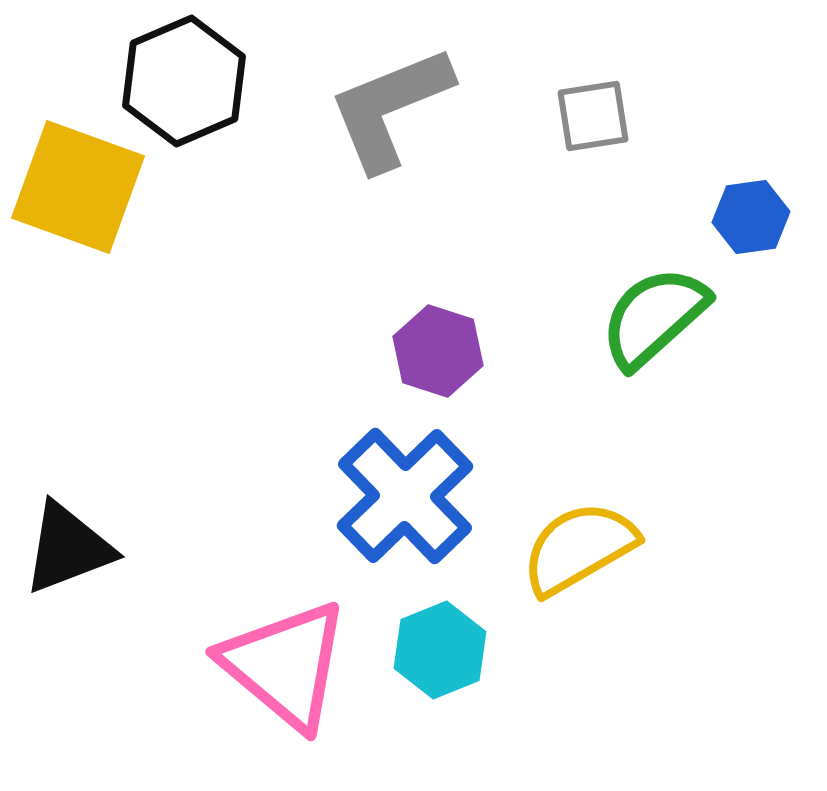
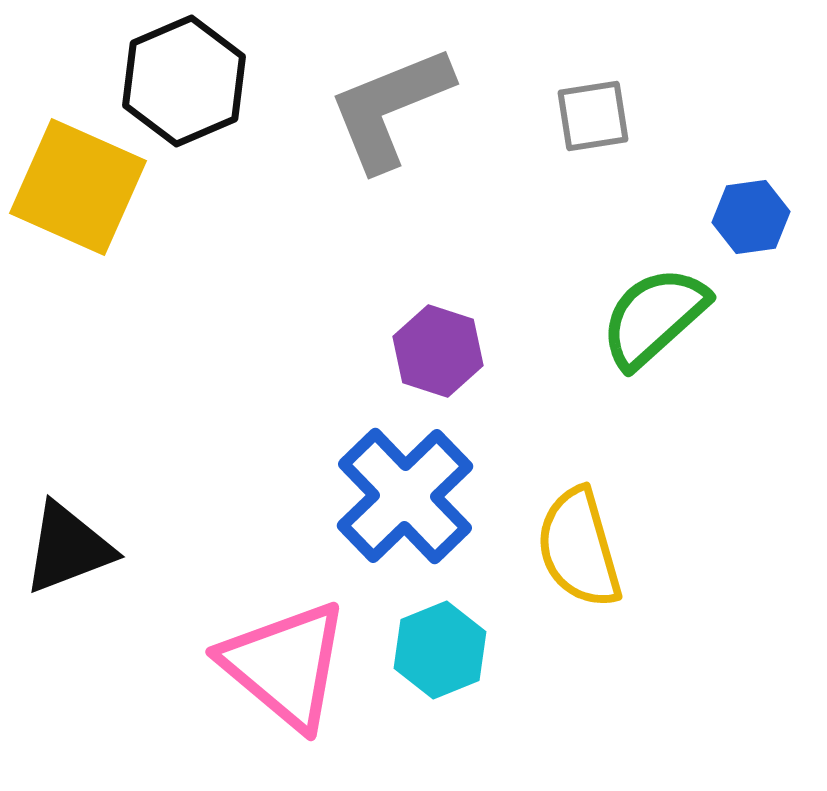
yellow square: rotated 4 degrees clockwise
yellow semicircle: rotated 76 degrees counterclockwise
